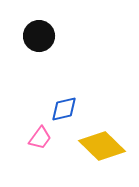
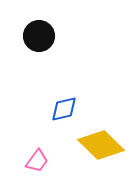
pink trapezoid: moved 3 px left, 23 px down
yellow diamond: moved 1 px left, 1 px up
